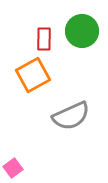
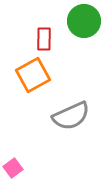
green circle: moved 2 px right, 10 px up
